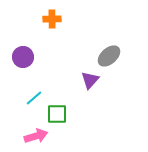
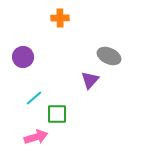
orange cross: moved 8 px right, 1 px up
gray ellipse: rotated 65 degrees clockwise
pink arrow: moved 1 px down
